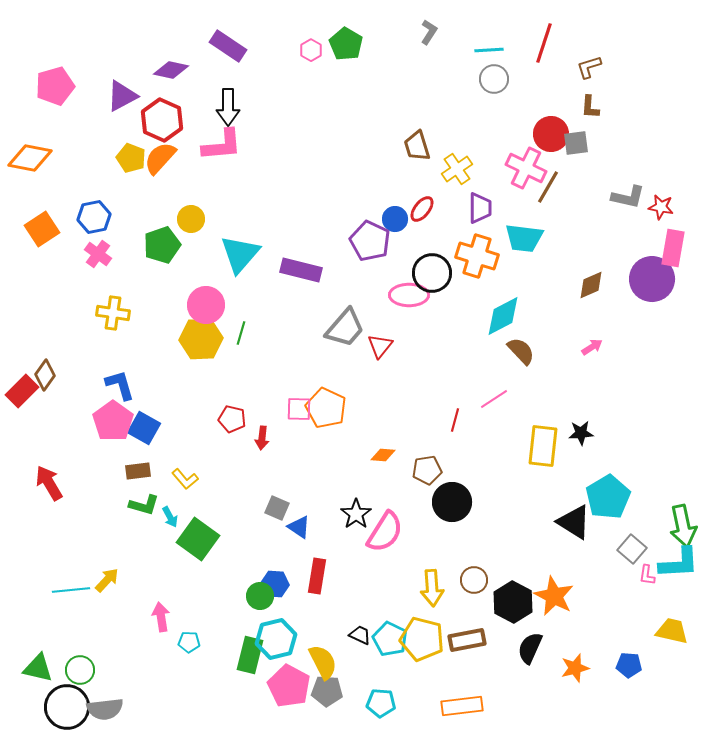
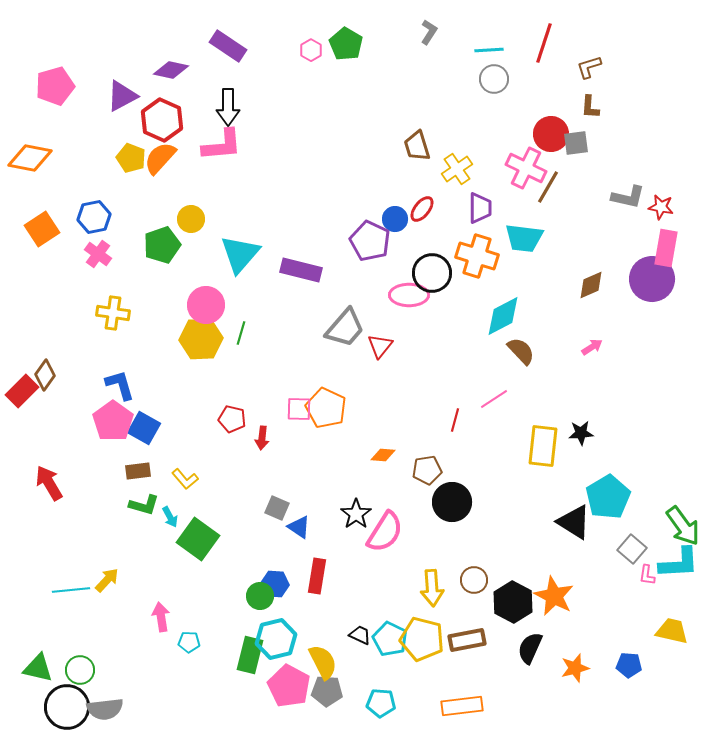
pink rectangle at (673, 248): moved 7 px left
green arrow at (683, 526): rotated 24 degrees counterclockwise
